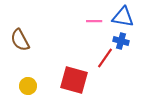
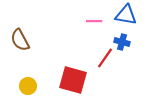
blue triangle: moved 3 px right, 2 px up
blue cross: moved 1 px right, 1 px down
red square: moved 1 px left
